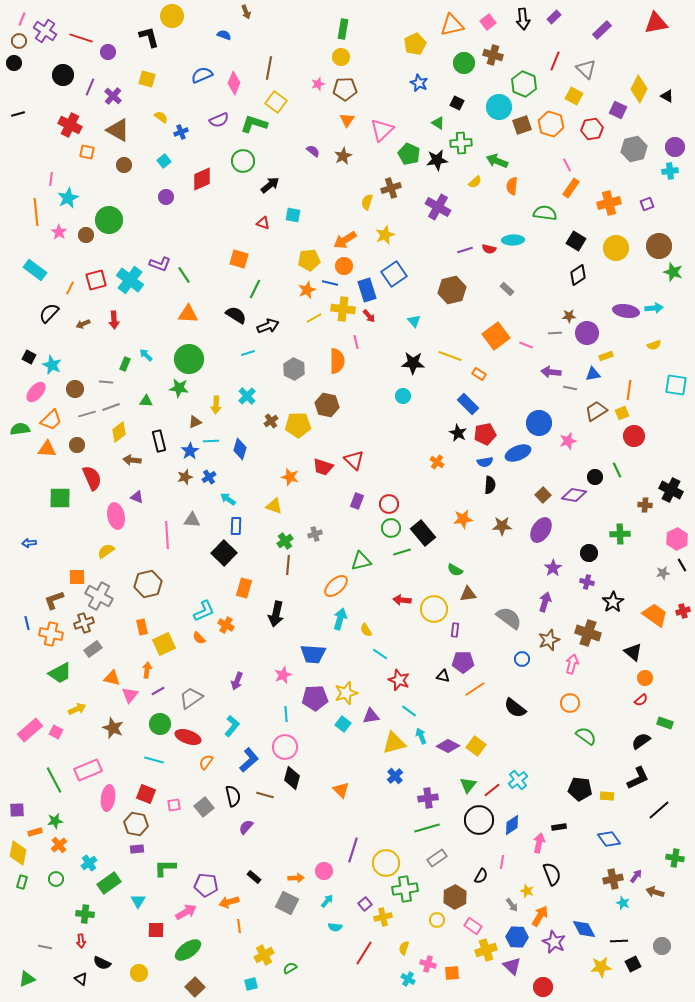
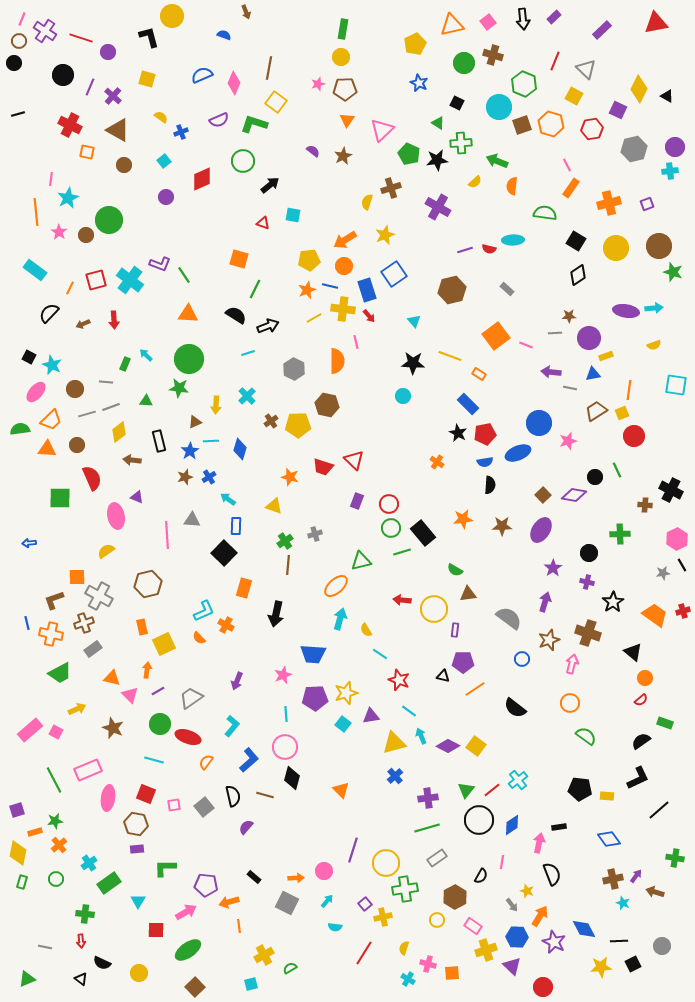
blue line at (330, 283): moved 3 px down
purple circle at (587, 333): moved 2 px right, 5 px down
pink triangle at (130, 695): rotated 24 degrees counterclockwise
green triangle at (468, 785): moved 2 px left, 5 px down
purple square at (17, 810): rotated 14 degrees counterclockwise
